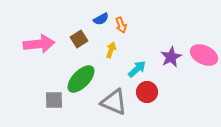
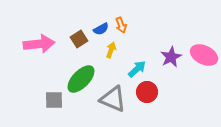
blue semicircle: moved 10 px down
gray triangle: moved 1 px left, 3 px up
